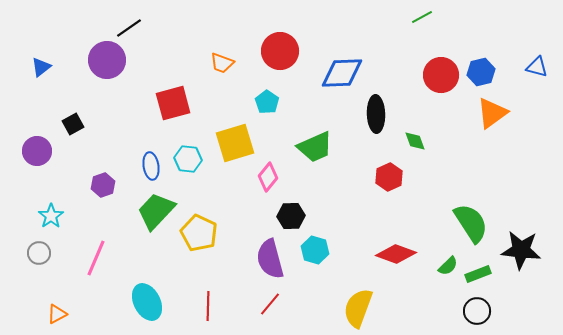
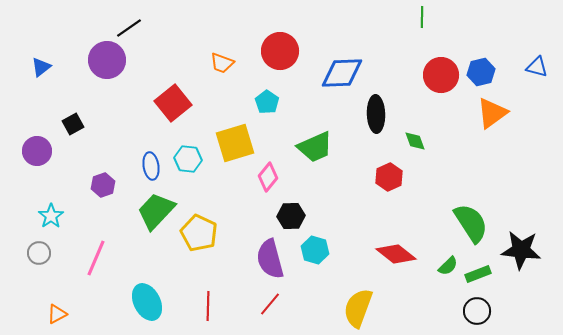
green line at (422, 17): rotated 60 degrees counterclockwise
red square at (173, 103): rotated 24 degrees counterclockwise
red diamond at (396, 254): rotated 18 degrees clockwise
